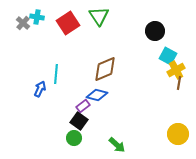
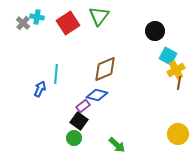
green triangle: rotated 10 degrees clockwise
